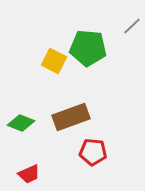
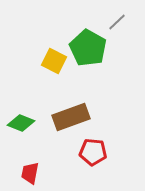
gray line: moved 15 px left, 4 px up
green pentagon: rotated 24 degrees clockwise
red trapezoid: moved 1 px right, 1 px up; rotated 125 degrees clockwise
